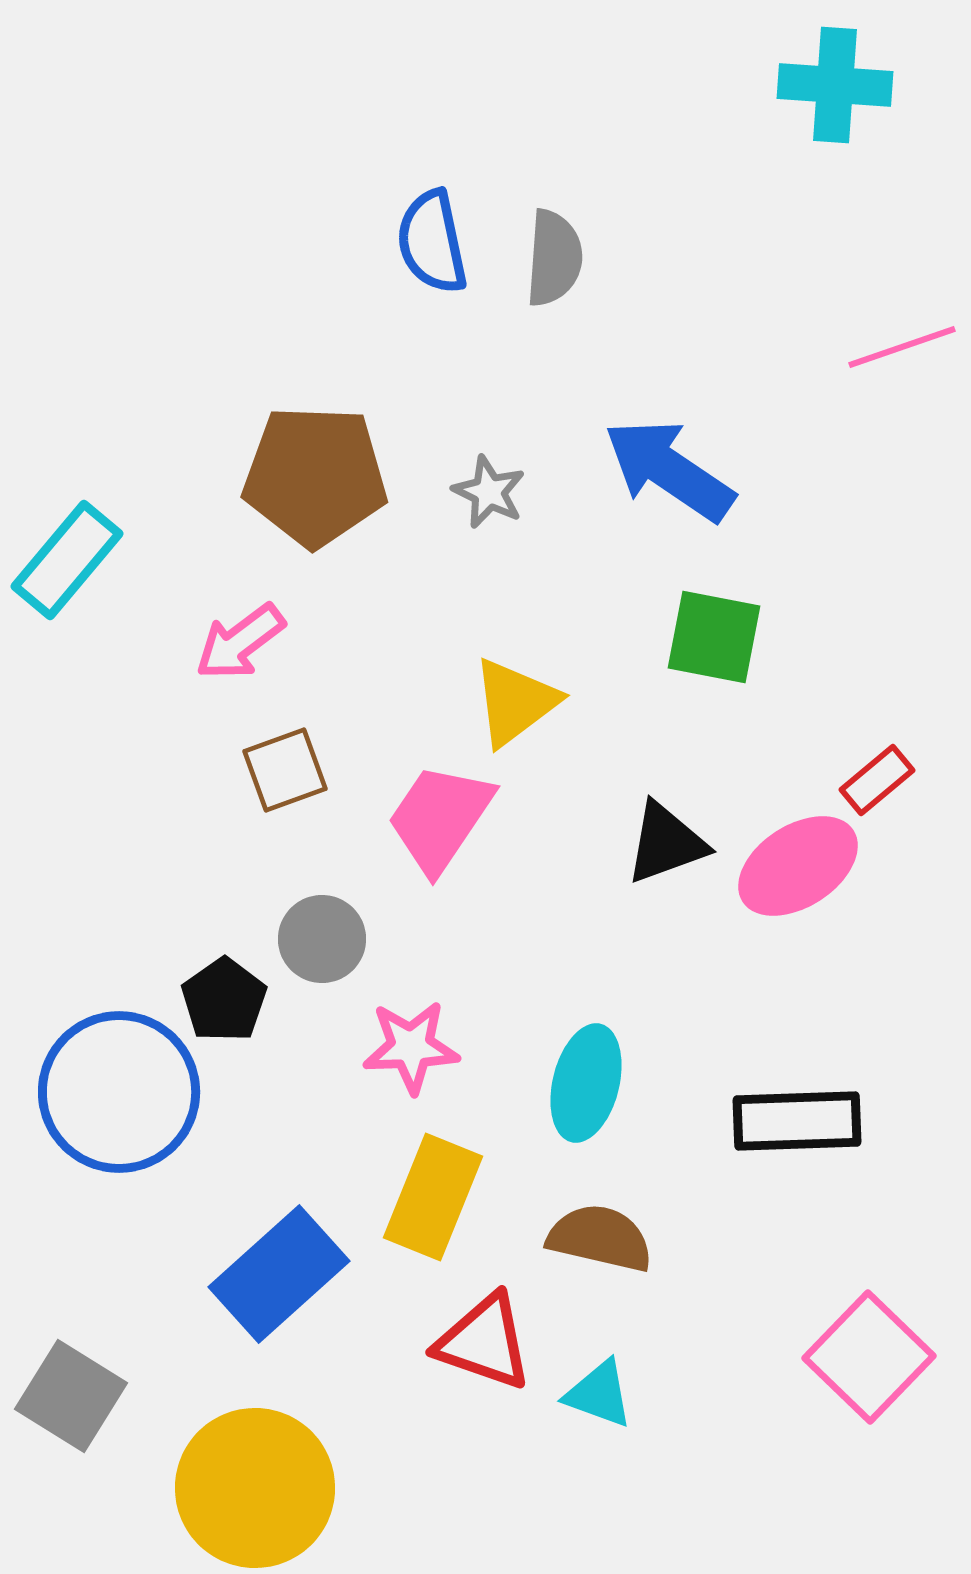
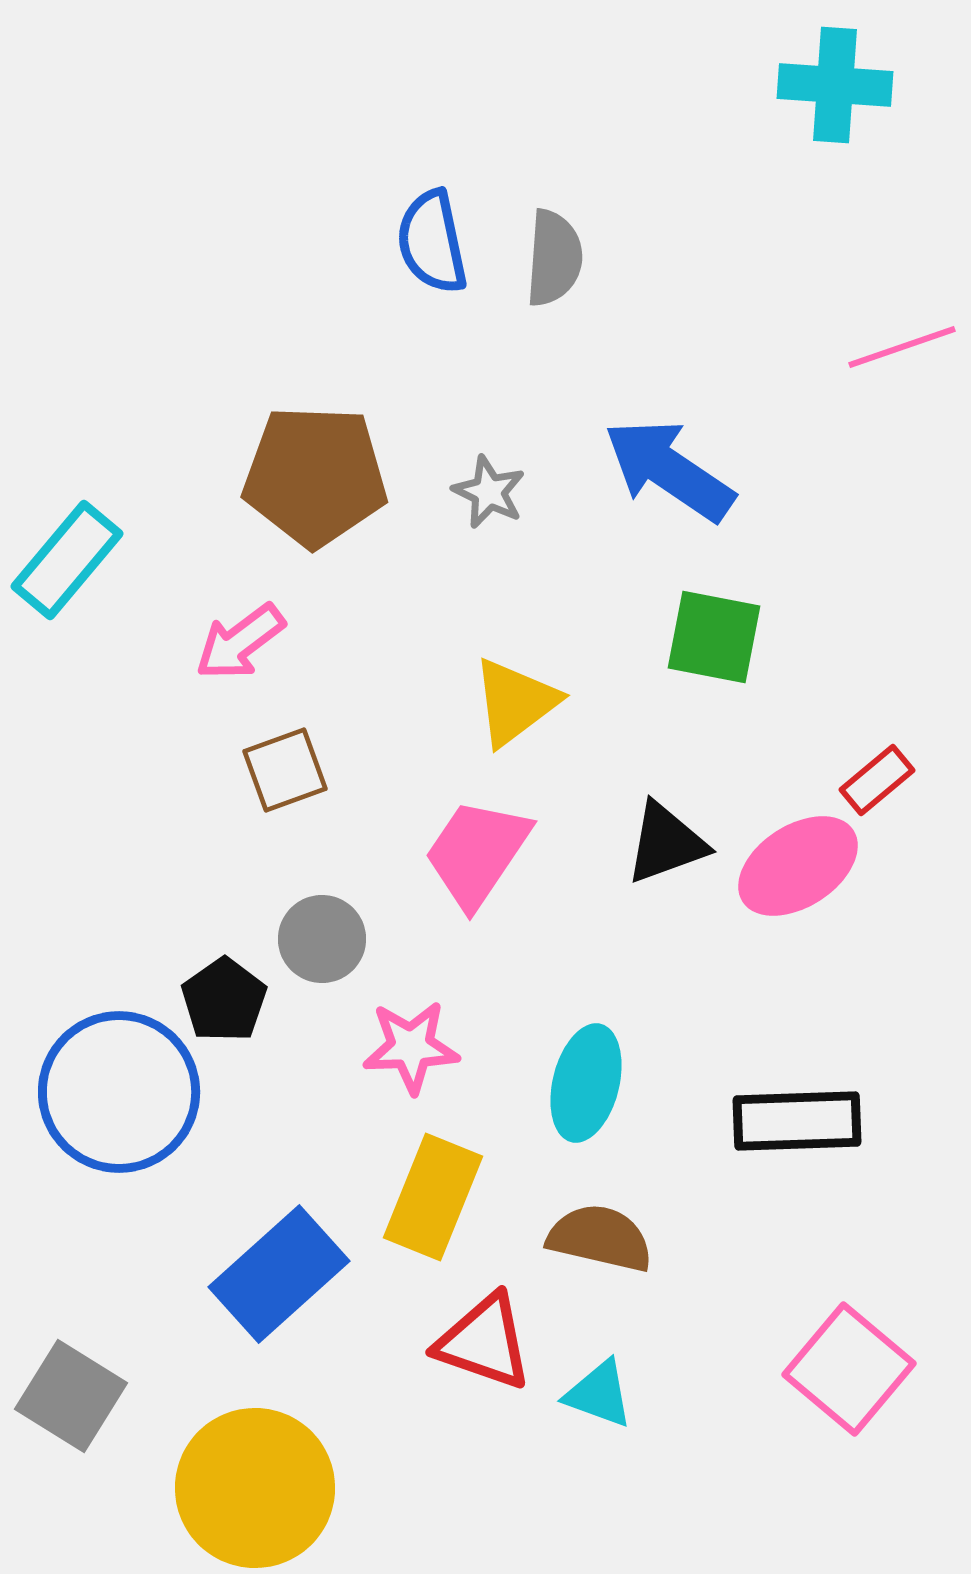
pink trapezoid: moved 37 px right, 35 px down
pink square: moved 20 px left, 12 px down; rotated 4 degrees counterclockwise
